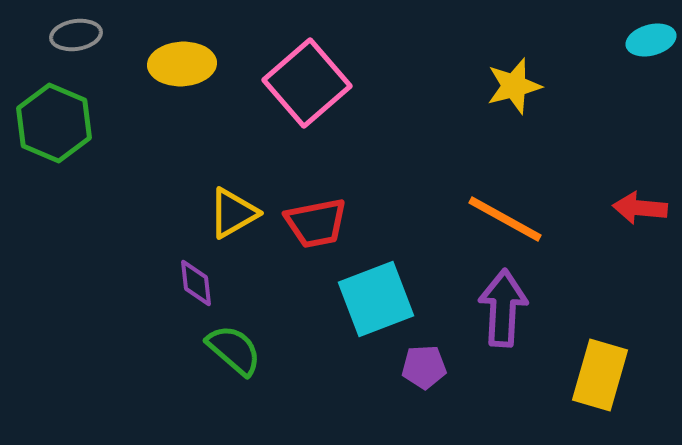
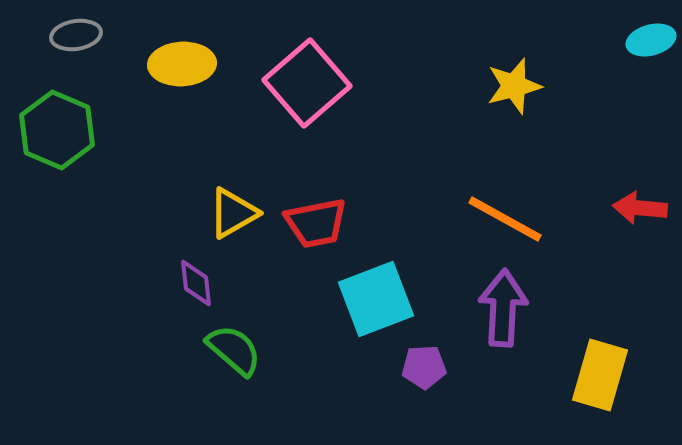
green hexagon: moved 3 px right, 7 px down
